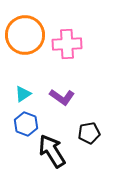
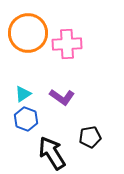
orange circle: moved 3 px right, 2 px up
blue hexagon: moved 5 px up
black pentagon: moved 1 px right, 4 px down
black arrow: moved 2 px down
